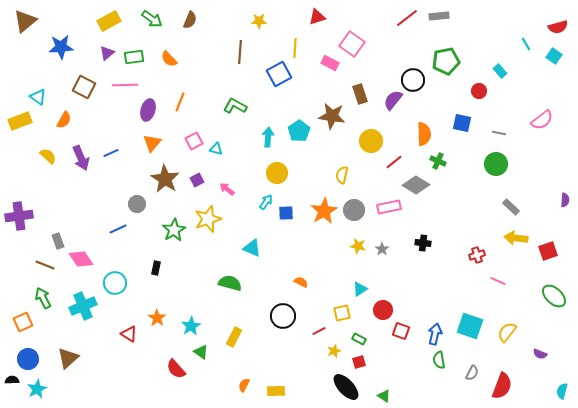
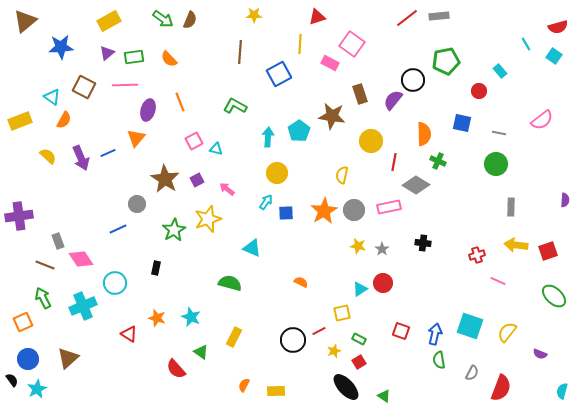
green arrow at (152, 19): moved 11 px right
yellow star at (259, 21): moved 5 px left, 6 px up
yellow line at (295, 48): moved 5 px right, 4 px up
cyan triangle at (38, 97): moved 14 px right
orange line at (180, 102): rotated 42 degrees counterclockwise
orange triangle at (152, 143): moved 16 px left, 5 px up
blue line at (111, 153): moved 3 px left
red line at (394, 162): rotated 42 degrees counterclockwise
gray rectangle at (511, 207): rotated 48 degrees clockwise
yellow arrow at (516, 238): moved 7 px down
red circle at (383, 310): moved 27 px up
black circle at (283, 316): moved 10 px right, 24 px down
orange star at (157, 318): rotated 18 degrees counterclockwise
cyan star at (191, 326): moved 9 px up; rotated 18 degrees counterclockwise
red square at (359, 362): rotated 16 degrees counterclockwise
black semicircle at (12, 380): rotated 56 degrees clockwise
red semicircle at (502, 386): moved 1 px left, 2 px down
